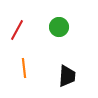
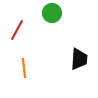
green circle: moved 7 px left, 14 px up
black trapezoid: moved 12 px right, 17 px up
